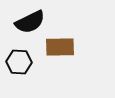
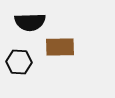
black semicircle: rotated 24 degrees clockwise
